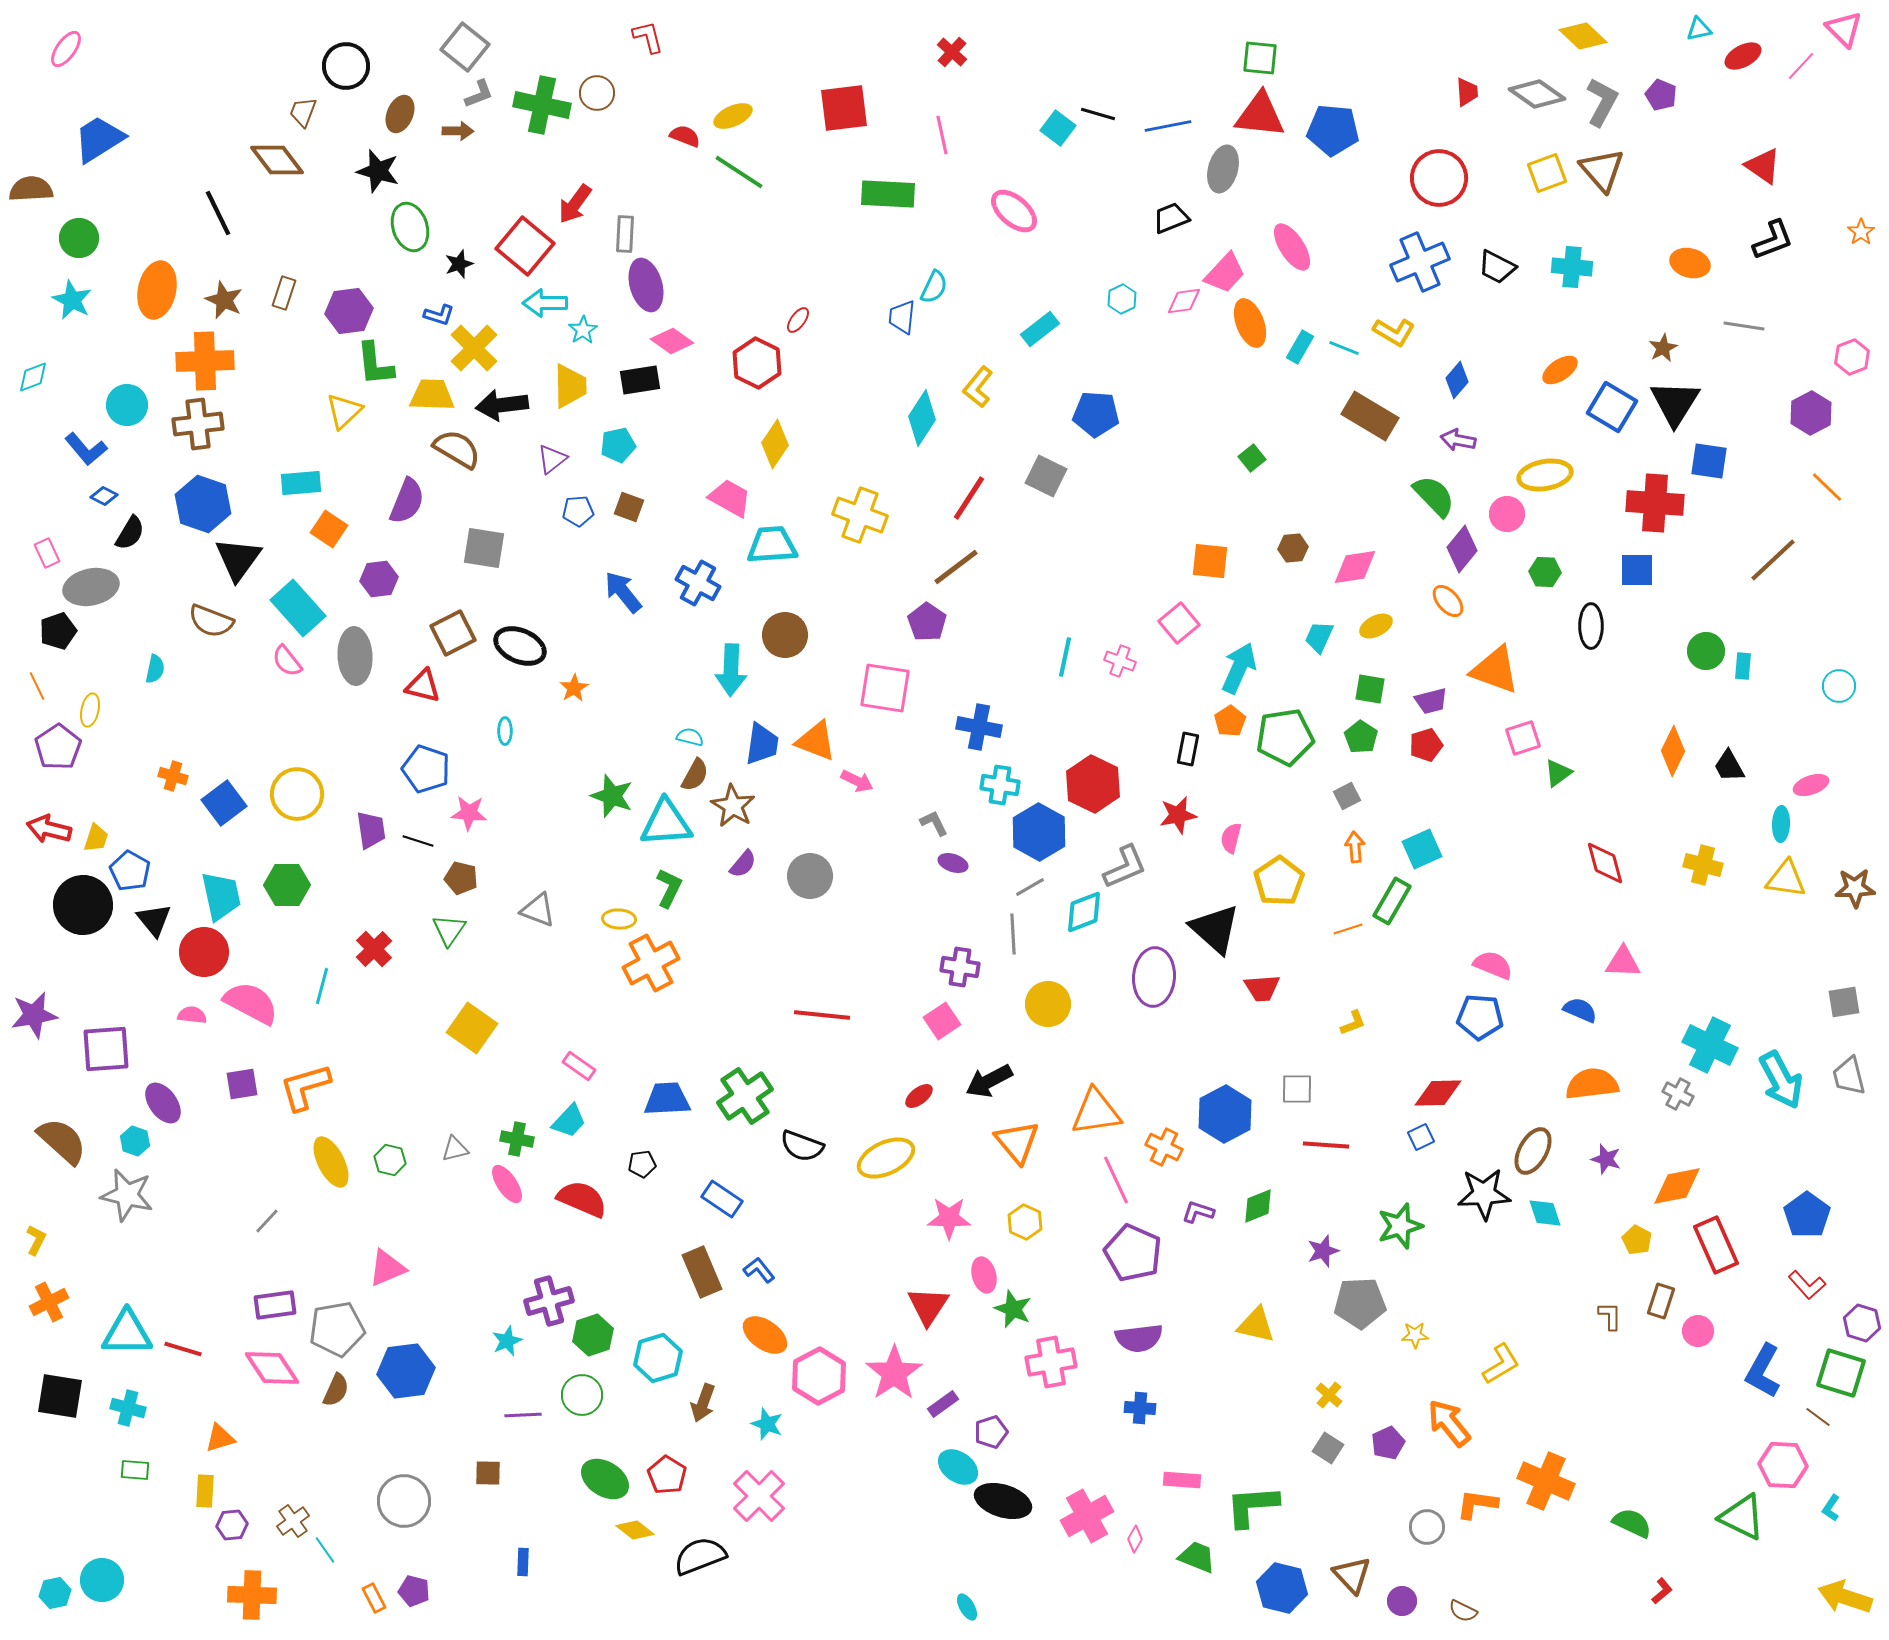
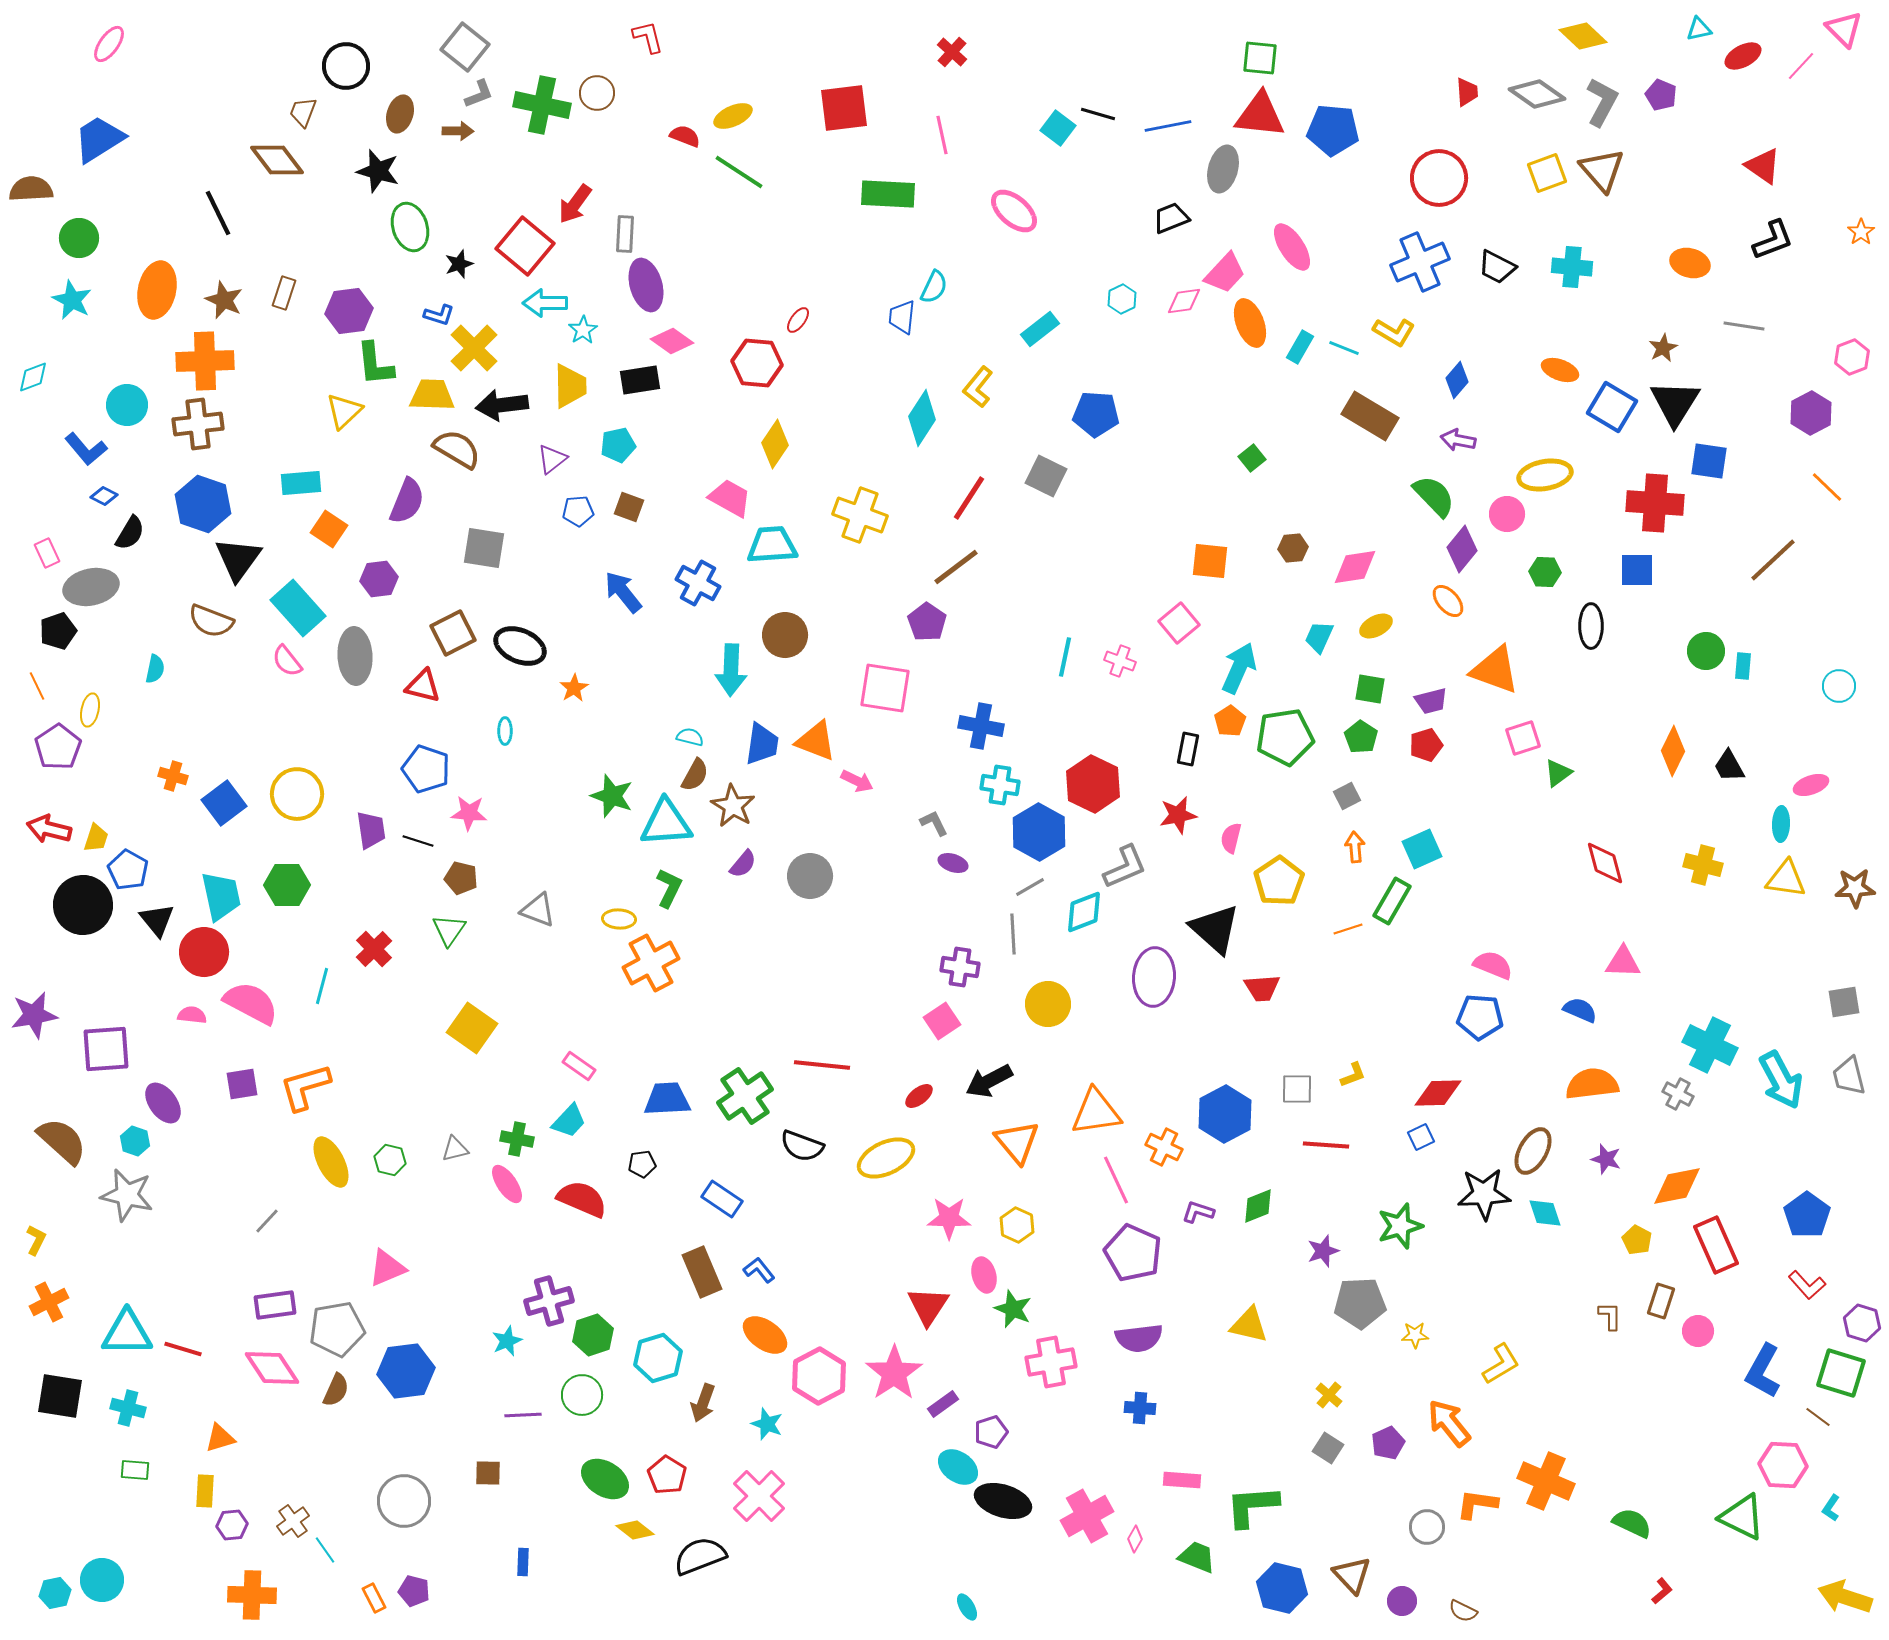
pink ellipse at (66, 49): moved 43 px right, 5 px up
brown ellipse at (400, 114): rotated 6 degrees counterclockwise
red hexagon at (757, 363): rotated 21 degrees counterclockwise
orange ellipse at (1560, 370): rotated 54 degrees clockwise
blue cross at (979, 727): moved 2 px right, 1 px up
blue pentagon at (130, 871): moved 2 px left, 1 px up
black triangle at (154, 920): moved 3 px right
red line at (822, 1015): moved 50 px down
yellow L-shape at (1353, 1023): moved 52 px down
yellow hexagon at (1025, 1222): moved 8 px left, 3 px down
yellow triangle at (1256, 1325): moved 7 px left
